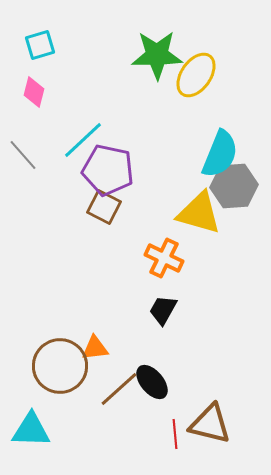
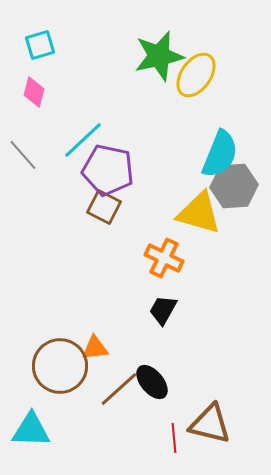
green star: moved 2 px right, 1 px down; rotated 12 degrees counterclockwise
red line: moved 1 px left, 4 px down
